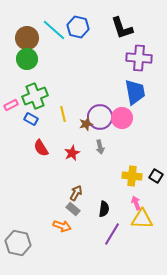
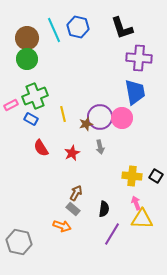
cyan line: rotated 25 degrees clockwise
gray hexagon: moved 1 px right, 1 px up
